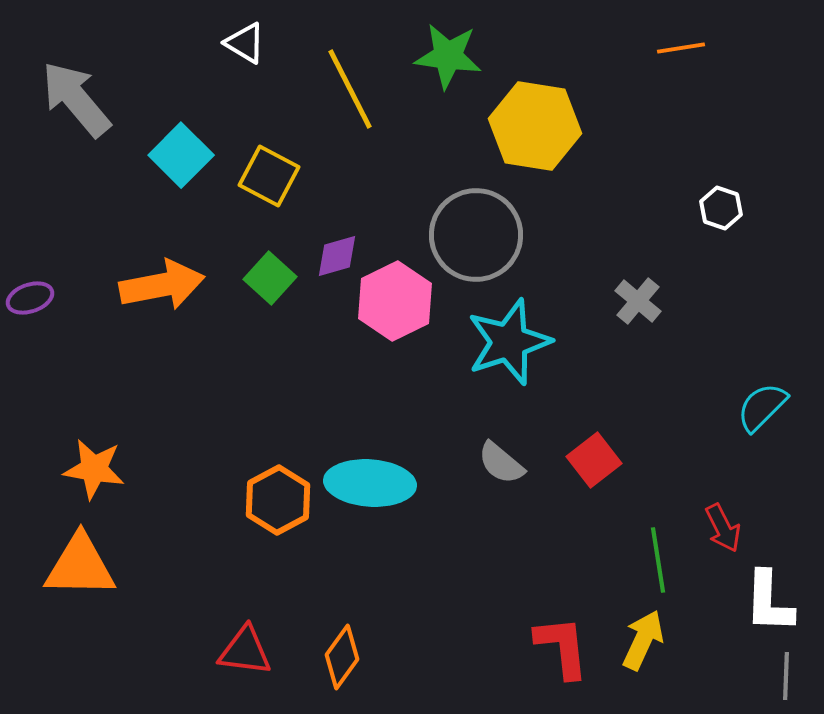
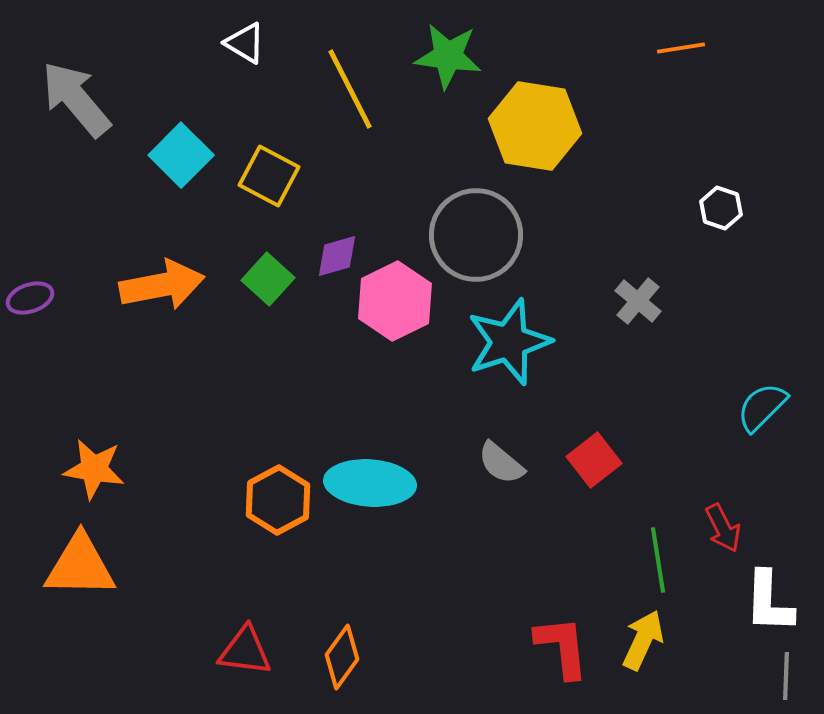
green square: moved 2 px left, 1 px down
